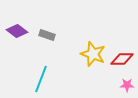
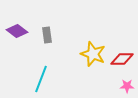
gray rectangle: rotated 63 degrees clockwise
pink star: moved 1 px down
